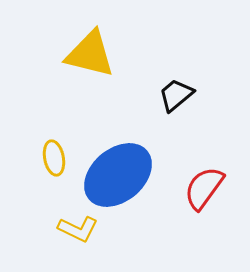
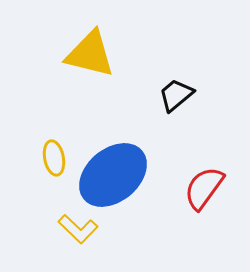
blue ellipse: moved 5 px left
yellow L-shape: rotated 18 degrees clockwise
